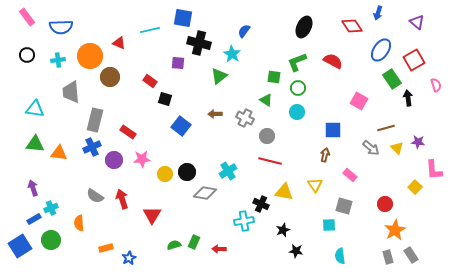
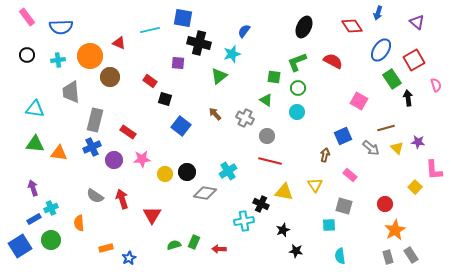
cyan star at (232, 54): rotated 24 degrees clockwise
brown arrow at (215, 114): rotated 48 degrees clockwise
blue square at (333, 130): moved 10 px right, 6 px down; rotated 24 degrees counterclockwise
